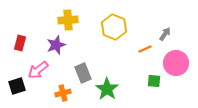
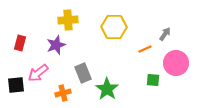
yellow hexagon: rotated 20 degrees counterclockwise
pink arrow: moved 3 px down
green square: moved 1 px left, 1 px up
black square: moved 1 px left, 1 px up; rotated 12 degrees clockwise
